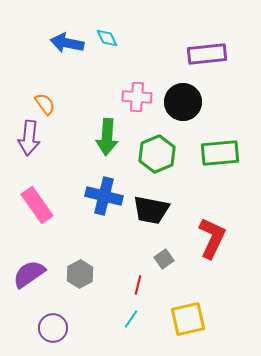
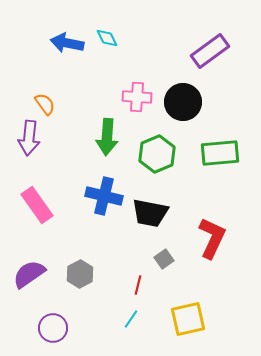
purple rectangle: moved 3 px right, 3 px up; rotated 30 degrees counterclockwise
black trapezoid: moved 1 px left, 3 px down
